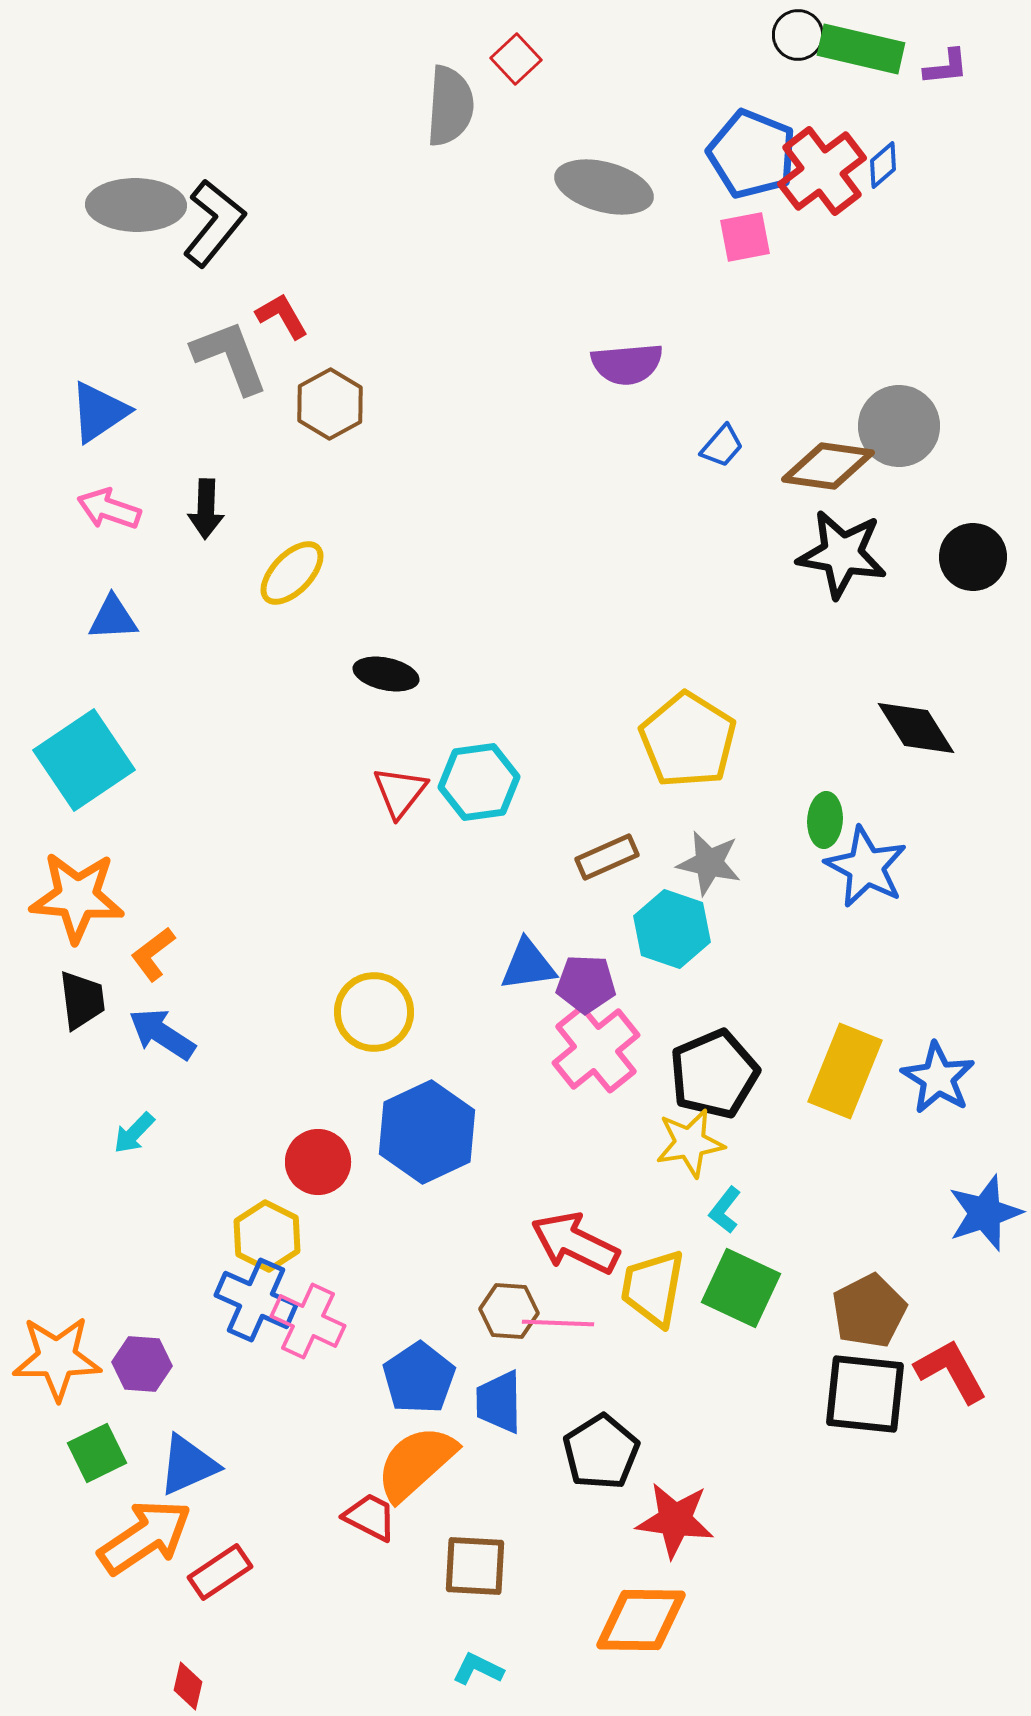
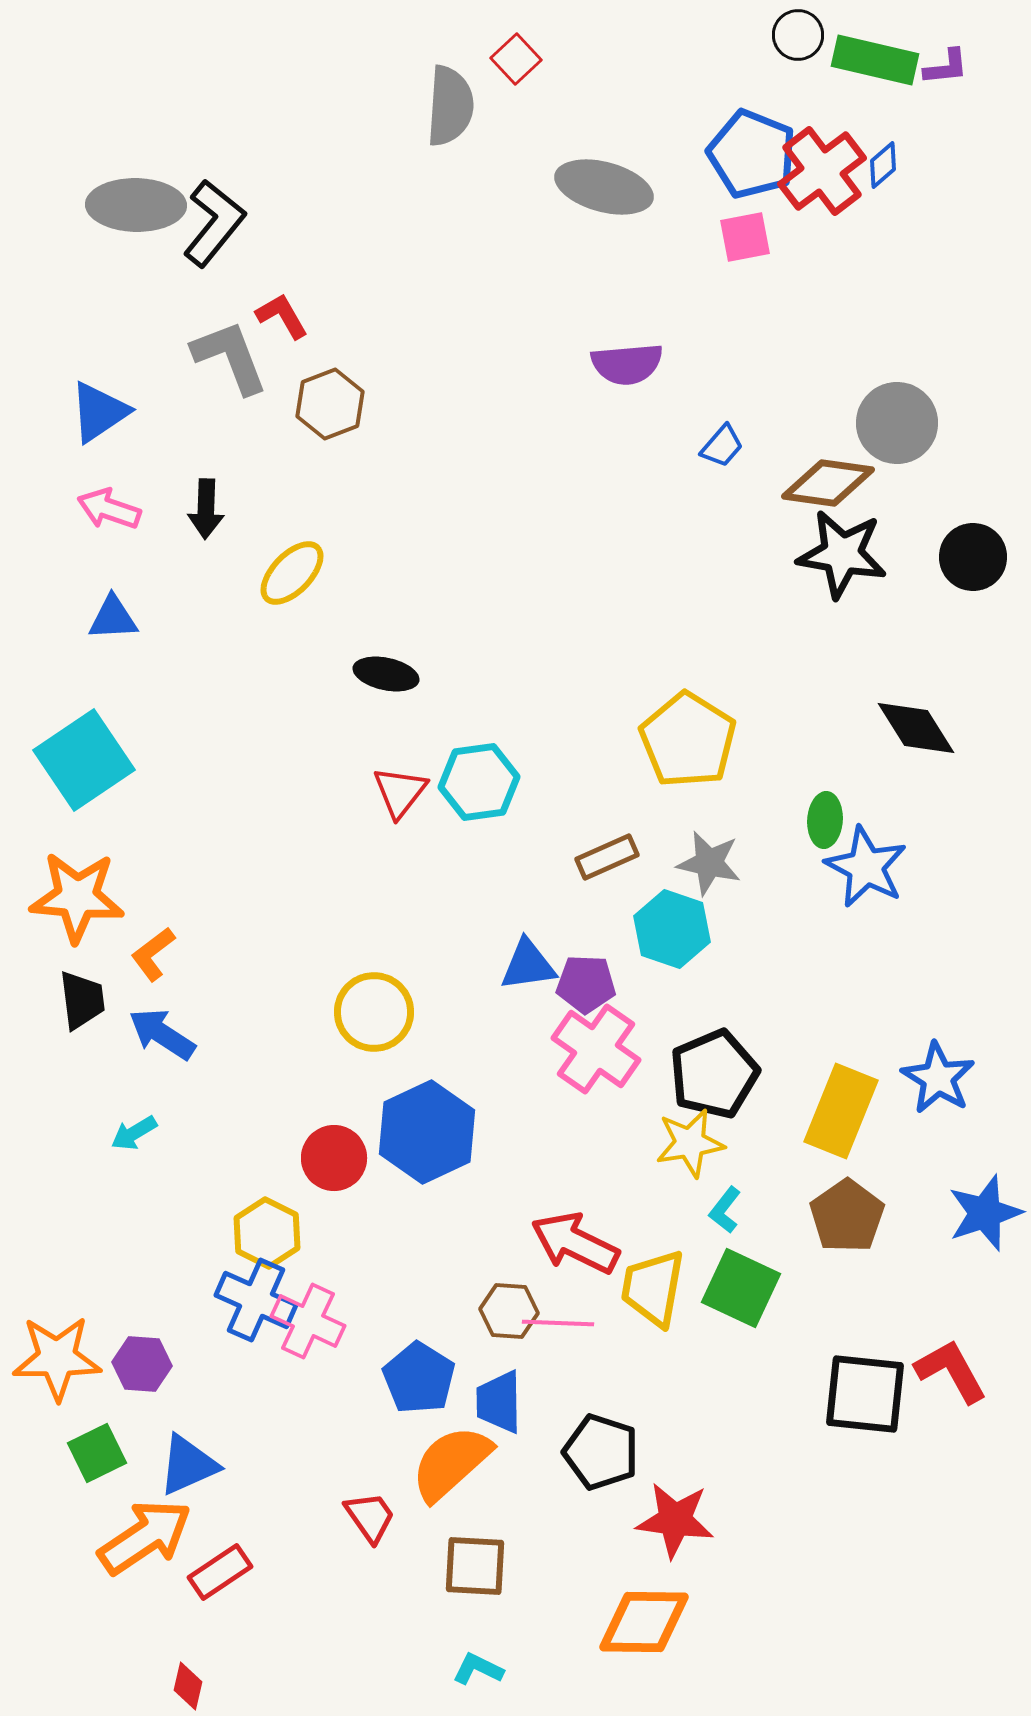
green rectangle at (861, 49): moved 14 px right, 11 px down
brown hexagon at (330, 404): rotated 8 degrees clockwise
gray circle at (899, 426): moved 2 px left, 3 px up
brown diamond at (828, 466): moved 17 px down
pink cross at (596, 1049): rotated 16 degrees counterclockwise
yellow rectangle at (845, 1071): moved 4 px left, 40 px down
cyan arrow at (134, 1133): rotated 15 degrees clockwise
red circle at (318, 1162): moved 16 px right, 4 px up
yellow hexagon at (267, 1236): moved 3 px up
brown pentagon at (869, 1311): moved 22 px left, 95 px up; rotated 8 degrees counterclockwise
blue pentagon at (419, 1378): rotated 6 degrees counterclockwise
black pentagon at (601, 1452): rotated 22 degrees counterclockwise
orange semicircle at (416, 1463): moved 35 px right
red trapezoid at (370, 1517): rotated 28 degrees clockwise
orange diamond at (641, 1620): moved 3 px right, 2 px down
